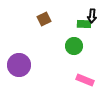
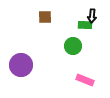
brown square: moved 1 px right, 2 px up; rotated 24 degrees clockwise
green rectangle: moved 1 px right, 1 px down
green circle: moved 1 px left
purple circle: moved 2 px right
